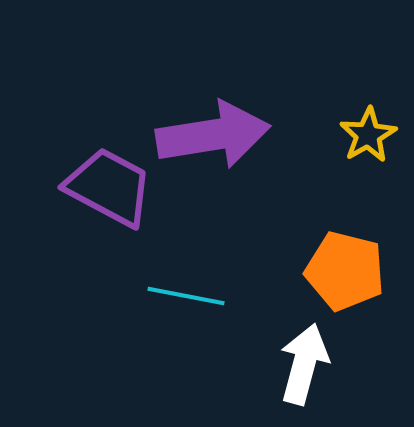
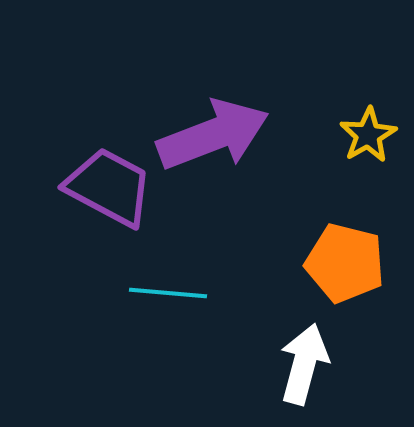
purple arrow: rotated 12 degrees counterclockwise
orange pentagon: moved 8 px up
cyan line: moved 18 px left, 3 px up; rotated 6 degrees counterclockwise
